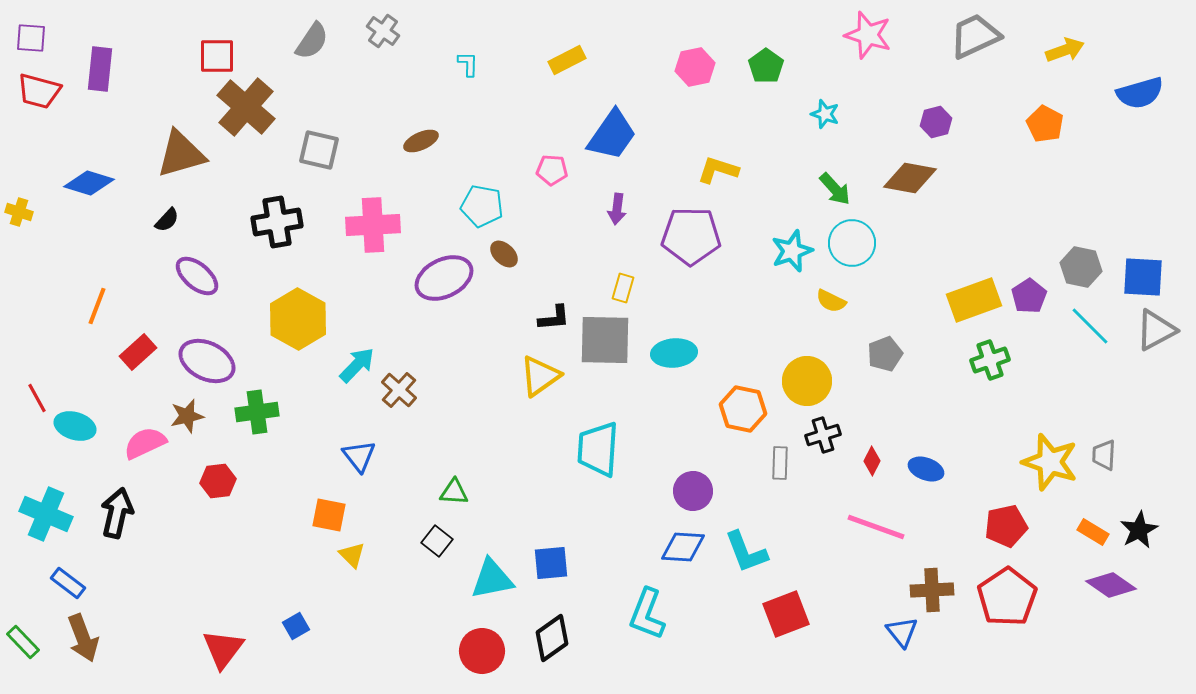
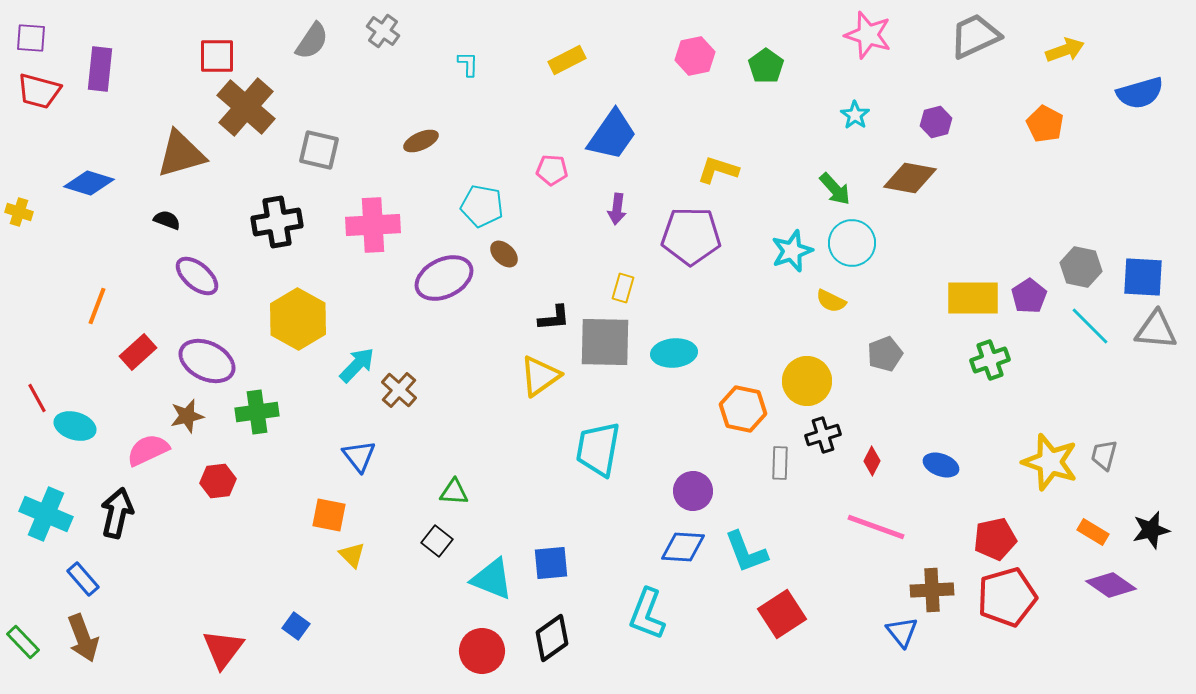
pink hexagon at (695, 67): moved 11 px up
cyan star at (825, 114): moved 30 px right, 1 px down; rotated 16 degrees clockwise
black semicircle at (167, 220): rotated 112 degrees counterclockwise
yellow rectangle at (974, 300): moved 1 px left, 2 px up; rotated 20 degrees clockwise
gray triangle at (1156, 330): rotated 33 degrees clockwise
gray square at (605, 340): moved 2 px down
pink semicircle at (145, 443): moved 3 px right, 7 px down
cyan trapezoid at (598, 449): rotated 6 degrees clockwise
gray trapezoid at (1104, 455): rotated 12 degrees clockwise
blue ellipse at (926, 469): moved 15 px right, 4 px up
red pentagon at (1006, 526): moved 11 px left, 13 px down
black star at (1139, 530): moved 12 px right; rotated 15 degrees clockwise
cyan triangle at (492, 579): rotated 33 degrees clockwise
blue rectangle at (68, 583): moved 15 px right, 4 px up; rotated 12 degrees clockwise
red pentagon at (1007, 597): rotated 18 degrees clockwise
red square at (786, 614): moved 4 px left; rotated 12 degrees counterclockwise
blue square at (296, 626): rotated 24 degrees counterclockwise
